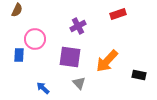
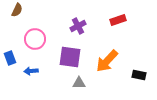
red rectangle: moved 6 px down
blue rectangle: moved 9 px left, 3 px down; rotated 24 degrees counterclockwise
gray triangle: rotated 48 degrees counterclockwise
blue arrow: moved 12 px left, 17 px up; rotated 48 degrees counterclockwise
